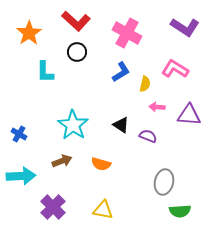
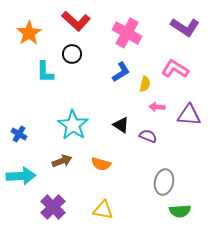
black circle: moved 5 px left, 2 px down
